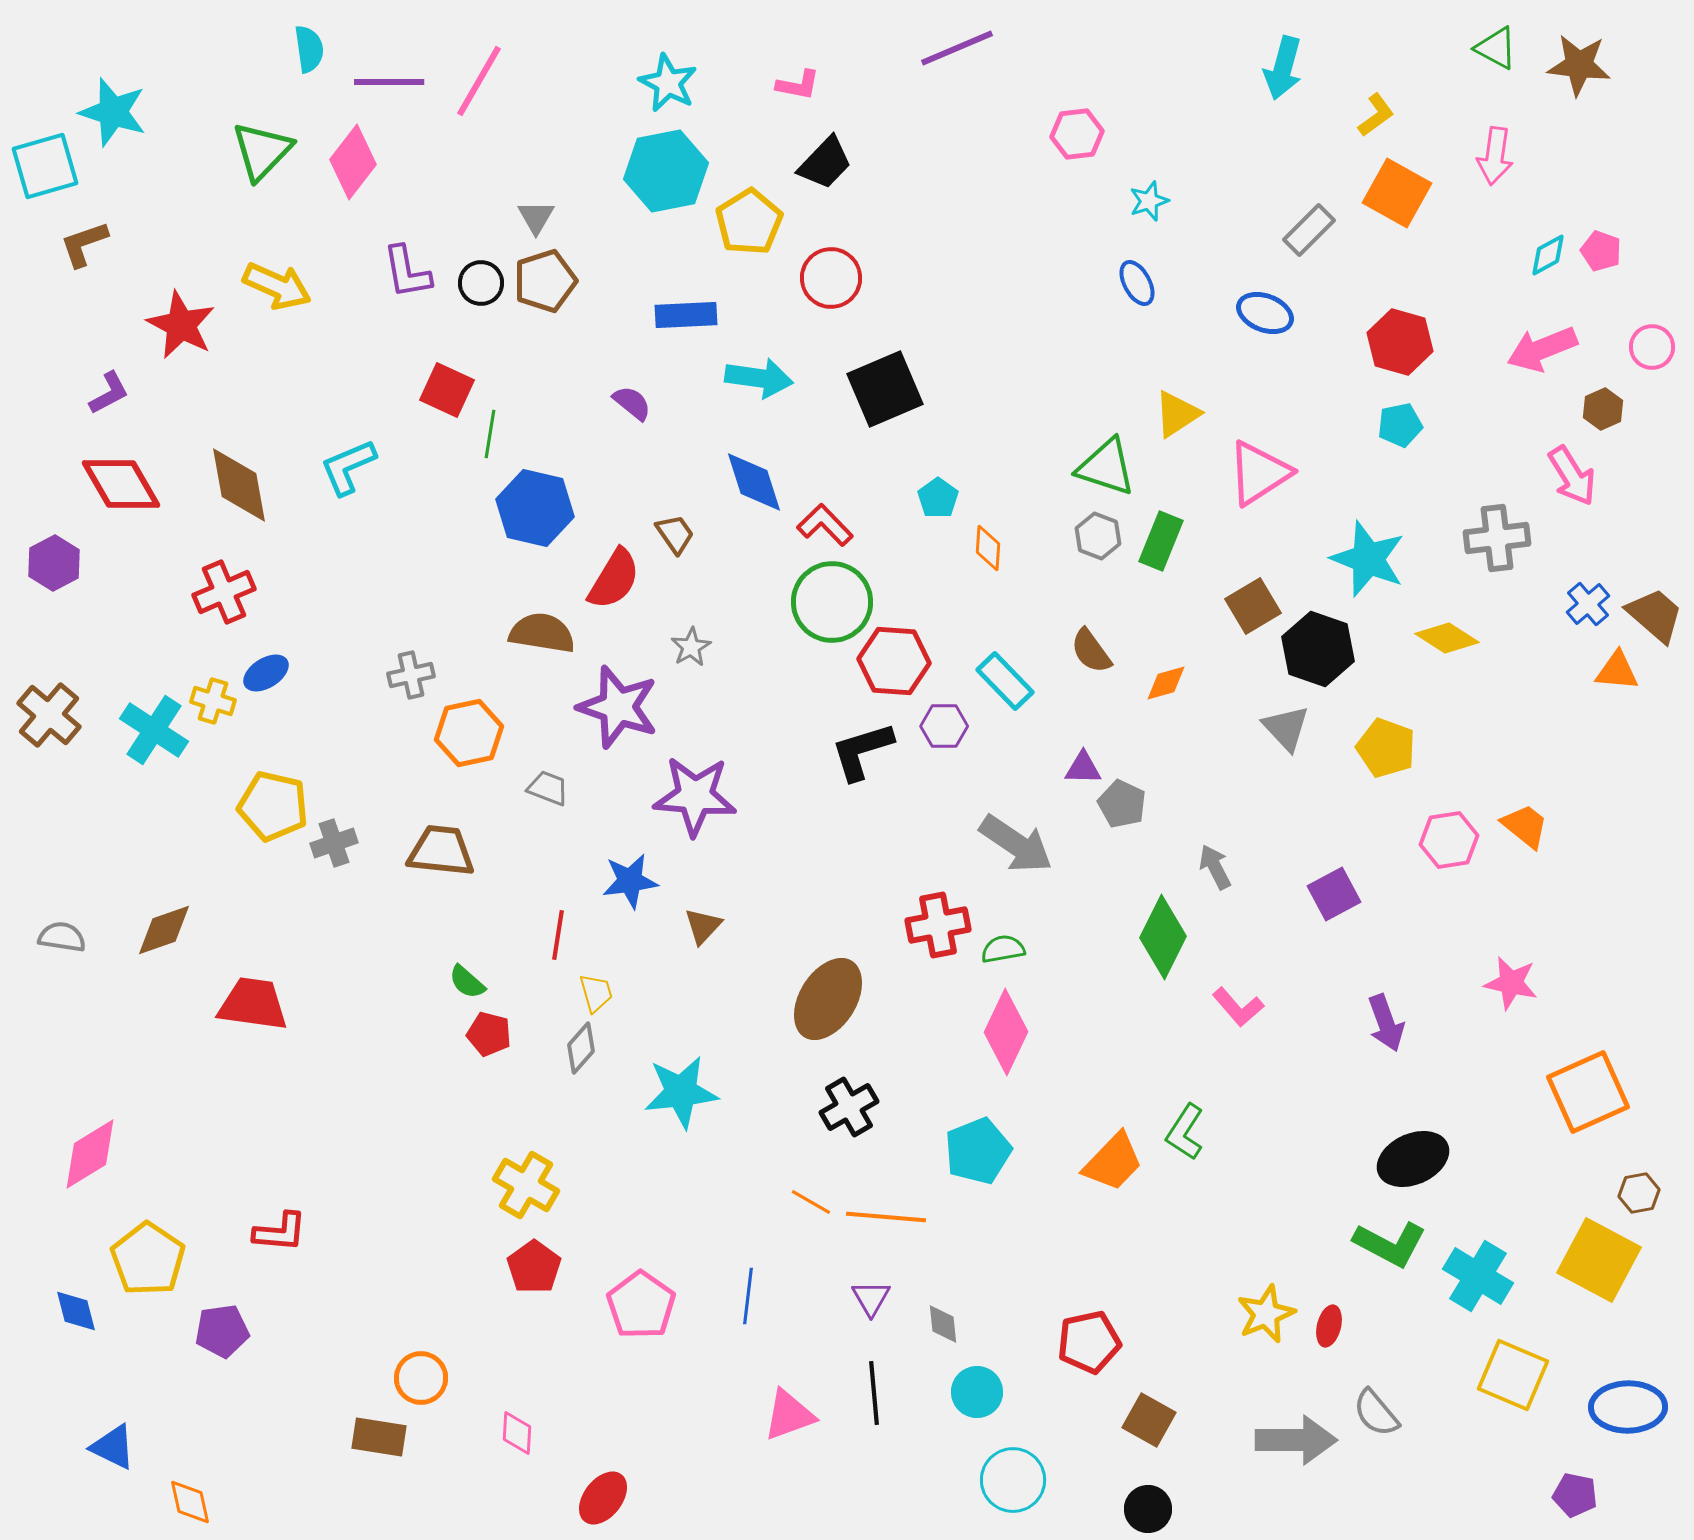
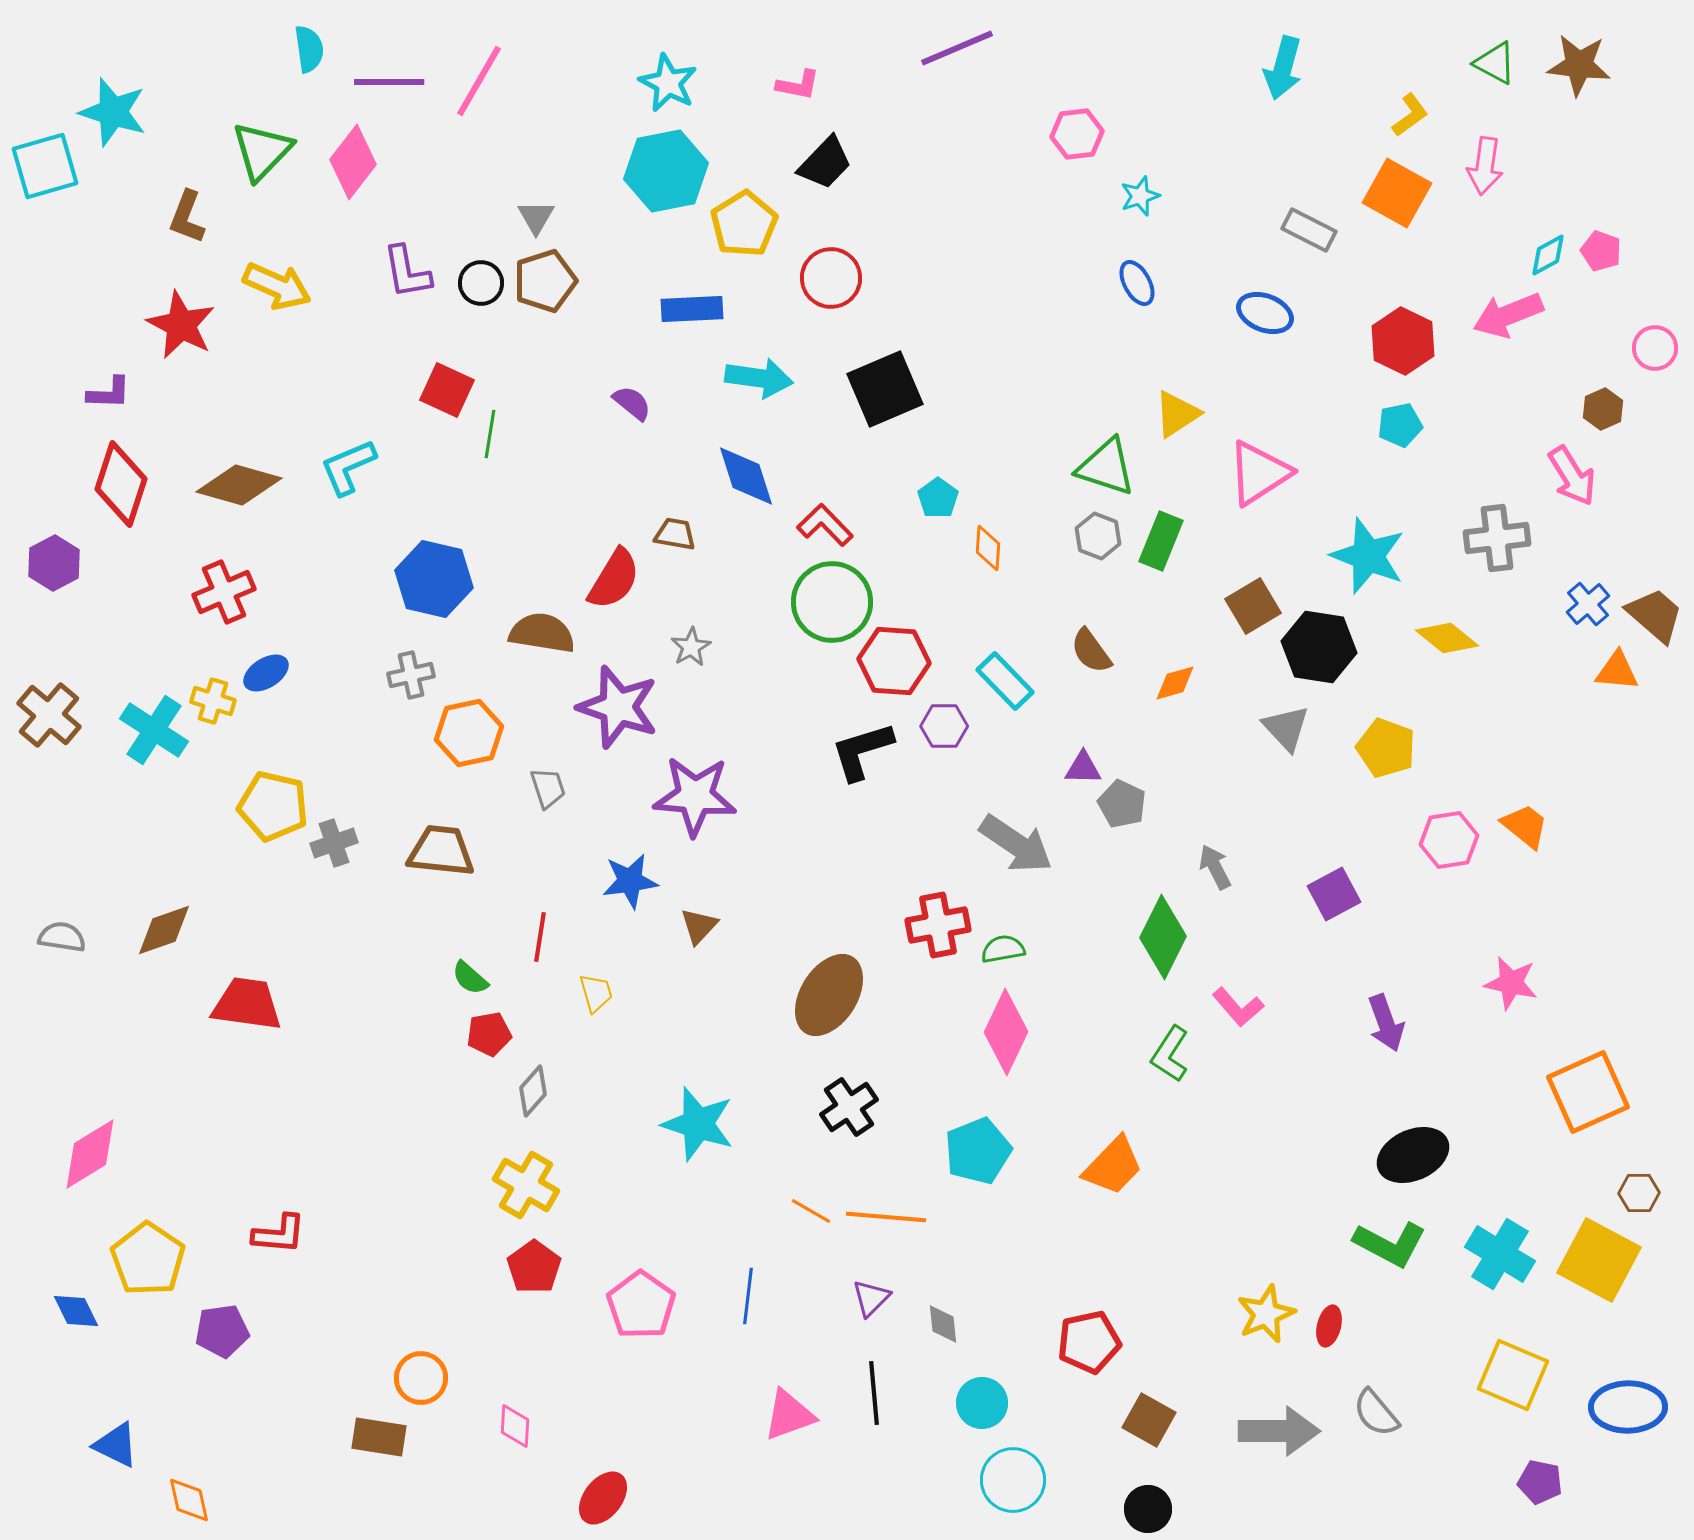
green triangle at (1496, 48): moved 1 px left, 15 px down
yellow L-shape at (1376, 115): moved 34 px right
pink arrow at (1495, 156): moved 10 px left, 10 px down
cyan star at (1149, 201): moved 9 px left, 5 px up
yellow pentagon at (749, 222): moved 5 px left, 2 px down
gray rectangle at (1309, 230): rotated 72 degrees clockwise
brown L-shape at (84, 244): moved 103 px right, 27 px up; rotated 50 degrees counterclockwise
blue rectangle at (686, 315): moved 6 px right, 6 px up
red hexagon at (1400, 342): moved 3 px right, 1 px up; rotated 10 degrees clockwise
pink circle at (1652, 347): moved 3 px right, 1 px down
pink arrow at (1542, 349): moved 34 px left, 34 px up
purple L-shape at (109, 393): rotated 30 degrees clockwise
blue diamond at (754, 482): moved 8 px left, 6 px up
red diamond at (121, 484): rotated 48 degrees clockwise
brown diamond at (239, 485): rotated 64 degrees counterclockwise
blue hexagon at (535, 508): moved 101 px left, 71 px down
brown trapezoid at (675, 534): rotated 45 degrees counterclockwise
cyan star at (1368, 559): moved 3 px up
yellow diamond at (1447, 638): rotated 6 degrees clockwise
black hexagon at (1318, 649): moved 1 px right, 2 px up; rotated 10 degrees counterclockwise
orange diamond at (1166, 683): moved 9 px right
gray trapezoid at (548, 788): rotated 51 degrees clockwise
brown triangle at (703, 926): moved 4 px left
red line at (558, 935): moved 18 px left, 2 px down
green semicircle at (467, 982): moved 3 px right, 4 px up
brown ellipse at (828, 999): moved 1 px right, 4 px up
red trapezoid at (253, 1004): moved 6 px left
red pentagon at (489, 1034): rotated 24 degrees counterclockwise
gray diamond at (581, 1048): moved 48 px left, 43 px down
cyan star at (681, 1092): moved 17 px right, 32 px down; rotated 24 degrees clockwise
black cross at (849, 1107): rotated 4 degrees counterclockwise
green L-shape at (1185, 1132): moved 15 px left, 78 px up
black ellipse at (1413, 1159): moved 4 px up
orange trapezoid at (1113, 1162): moved 4 px down
brown hexagon at (1639, 1193): rotated 9 degrees clockwise
orange line at (811, 1202): moved 9 px down
red L-shape at (280, 1232): moved 1 px left, 2 px down
cyan cross at (1478, 1276): moved 22 px right, 22 px up
purple triangle at (871, 1298): rotated 15 degrees clockwise
blue diamond at (76, 1311): rotated 12 degrees counterclockwise
cyan circle at (977, 1392): moved 5 px right, 11 px down
pink diamond at (517, 1433): moved 2 px left, 7 px up
gray arrow at (1296, 1440): moved 17 px left, 9 px up
blue triangle at (113, 1447): moved 3 px right, 2 px up
purple pentagon at (1575, 1495): moved 35 px left, 13 px up
orange diamond at (190, 1502): moved 1 px left, 2 px up
